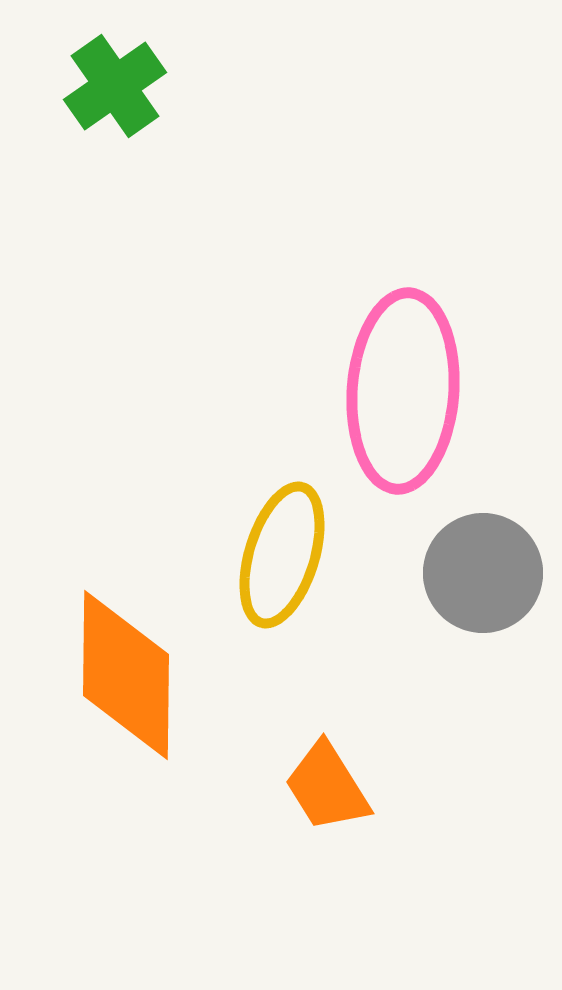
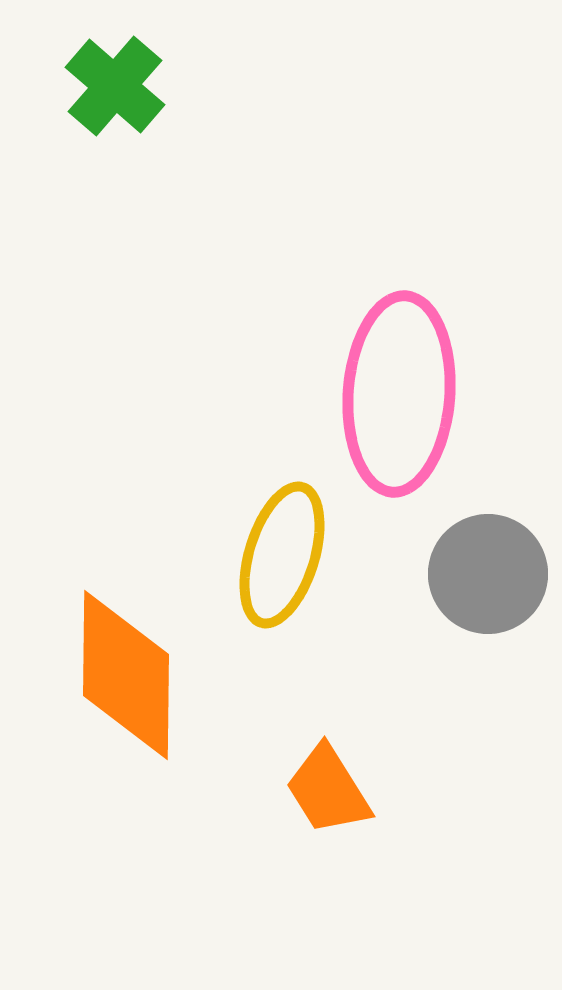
green cross: rotated 14 degrees counterclockwise
pink ellipse: moved 4 px left, 3 px down
gray circle: moved 5 px right, 1 px down
orange trapezoid: moved 1 px right, 3 px down
